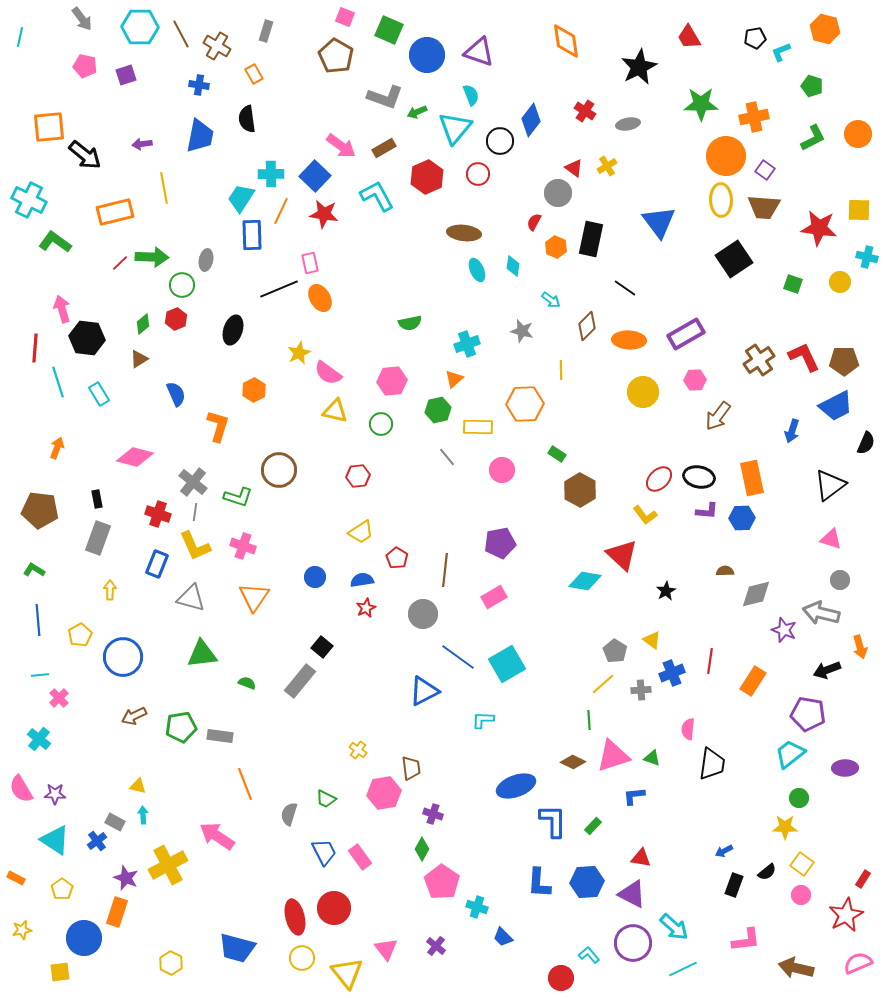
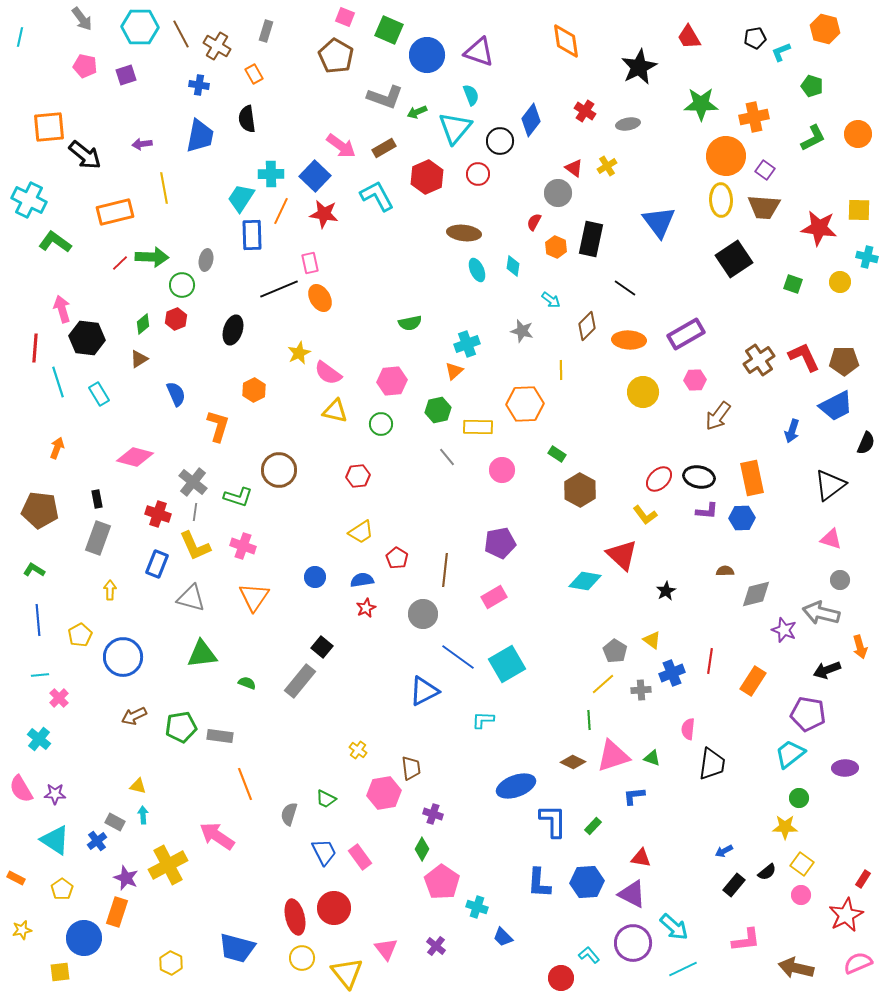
orange triangle at (454, 379): moved 8 px up
black rectangle at (734, 885): rotated 20 degrees clockwise
